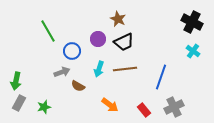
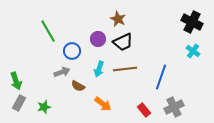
black trapezoid: moved 1 px left
green arrow: rotated 30 degrees counterclockwise
orange arrow: moved 7 px left, 1 px up
